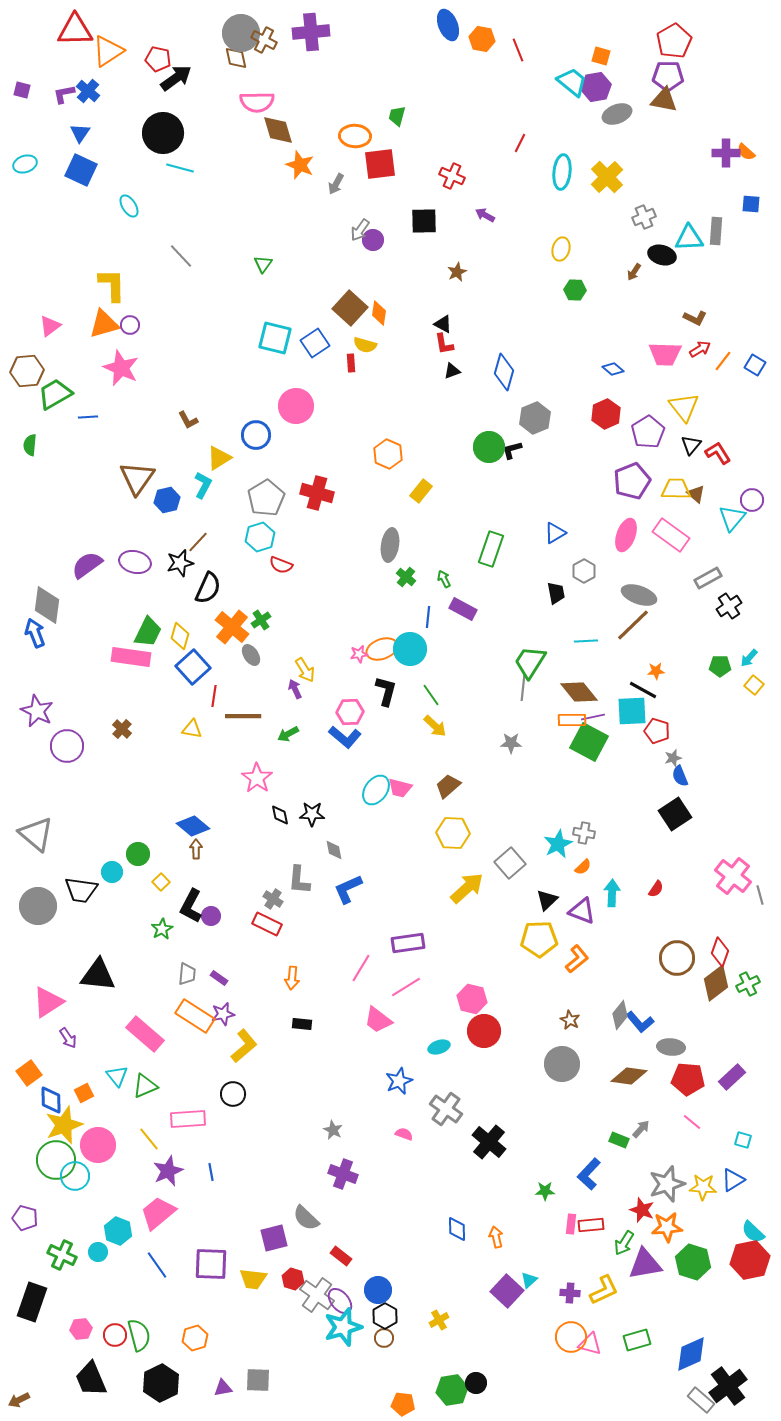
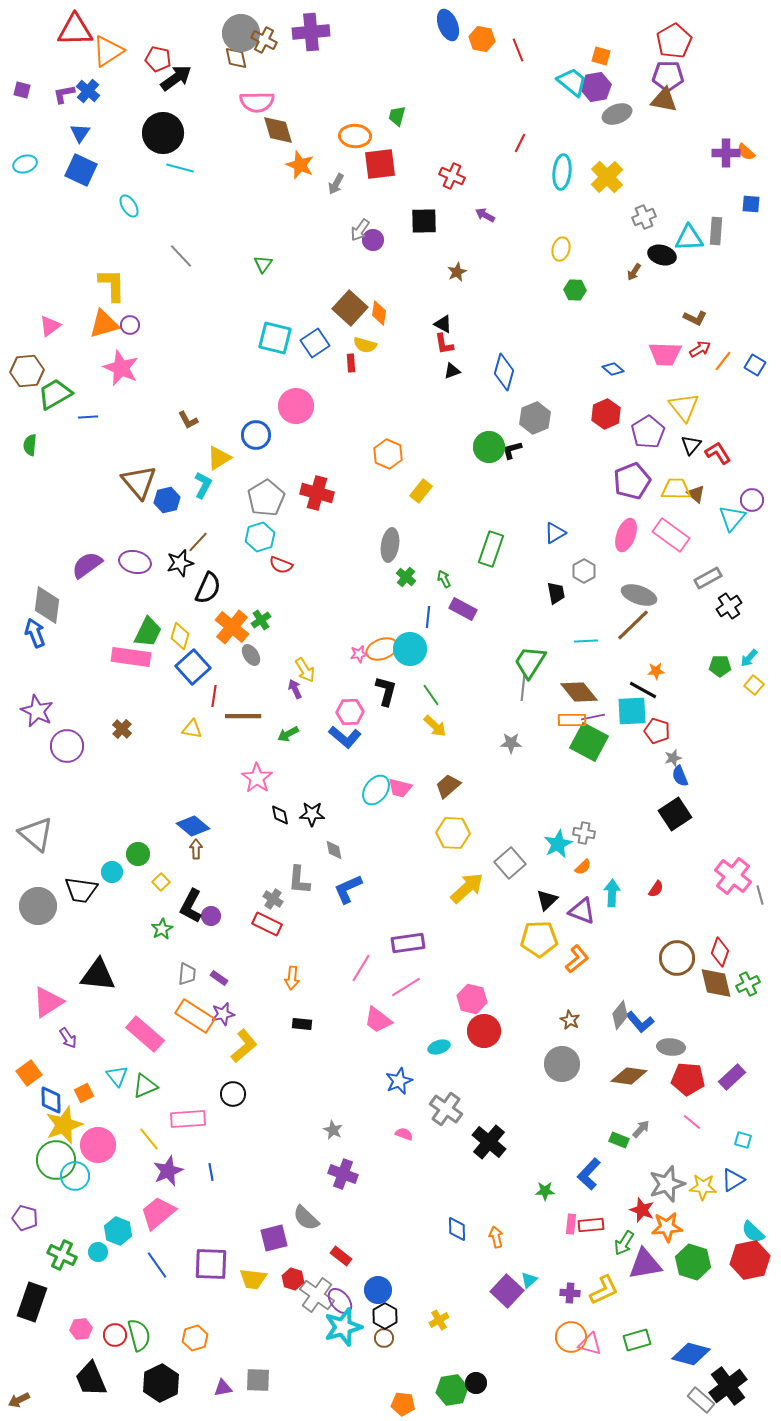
brown triangle at (137, 478): moved 2 px right, 4 px down; rotated 15 degrees counterclockwise
brown diamond at (716, 983): rotated 66 degrees counterclockwise
blue diamond at (691, 1354): rotated 39 degrees clockwise
